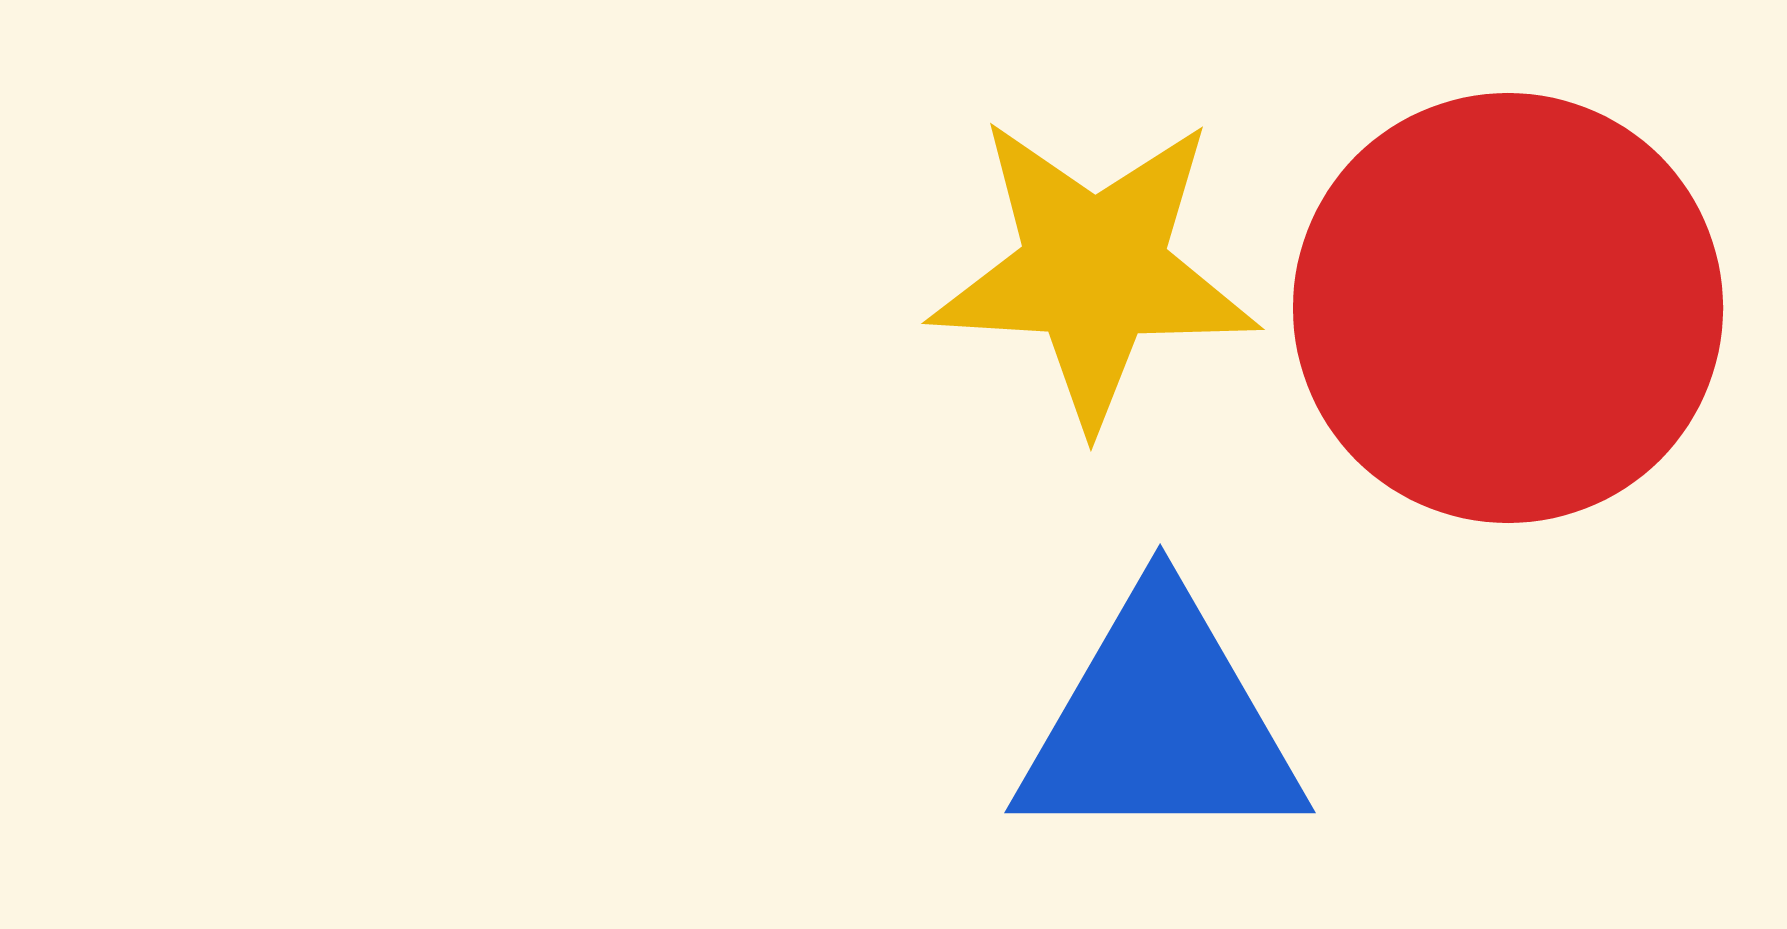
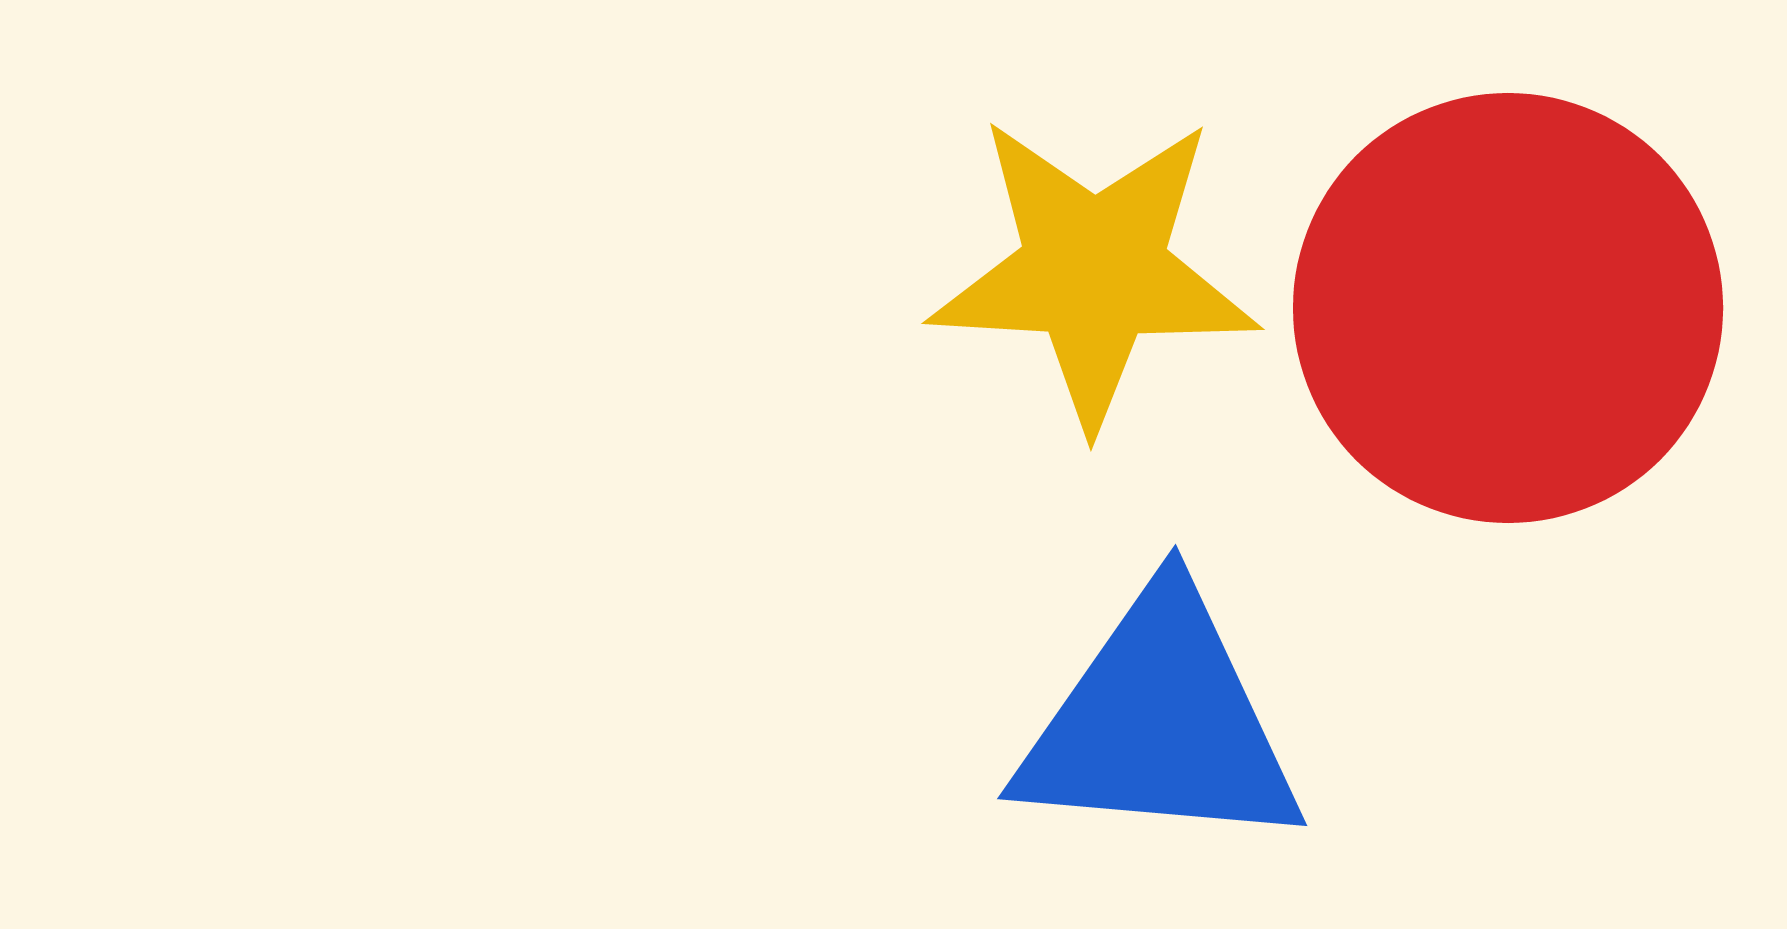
blue triangle: rotated 5 degrees clockwise
